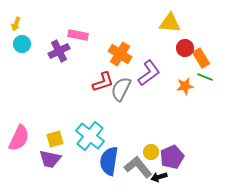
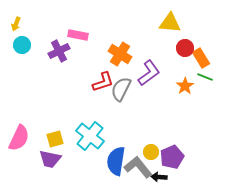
cyan circle: moved 1 px down
orange star: rotated 24 degrees counterclockwise
blue semicircle: moved 7 px right
black arrow: rotated 21 degrees clockwise
